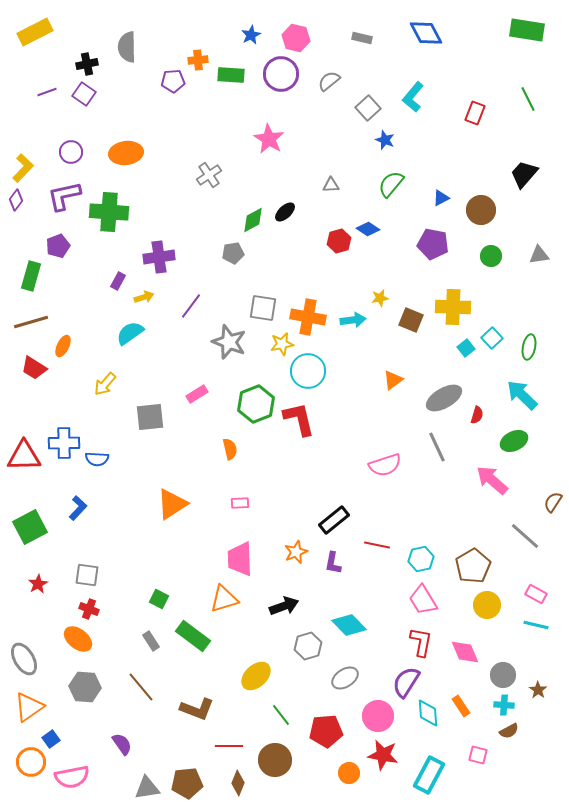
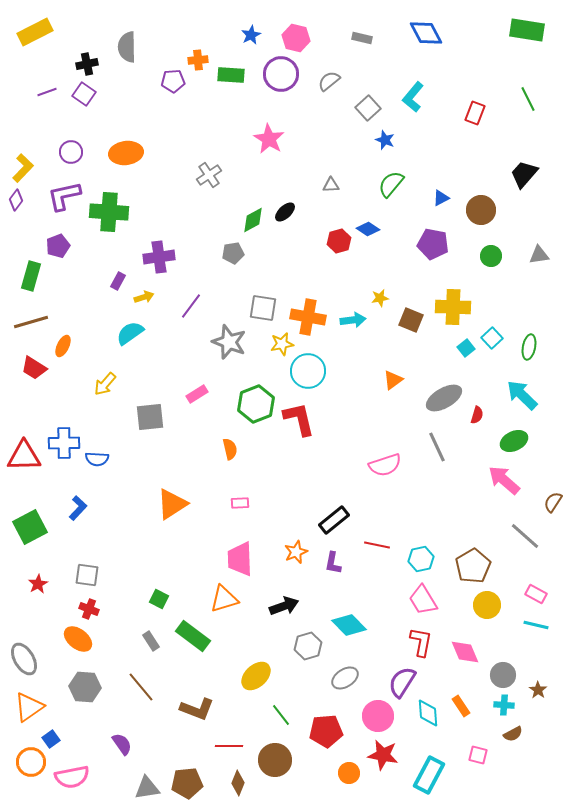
pink arrow at (492, 480): moved 12 px right
purple semicircle at (406, 682): moved 4 px left
brown semicircle at (509, 731): moved 4 px right, 3 px down
